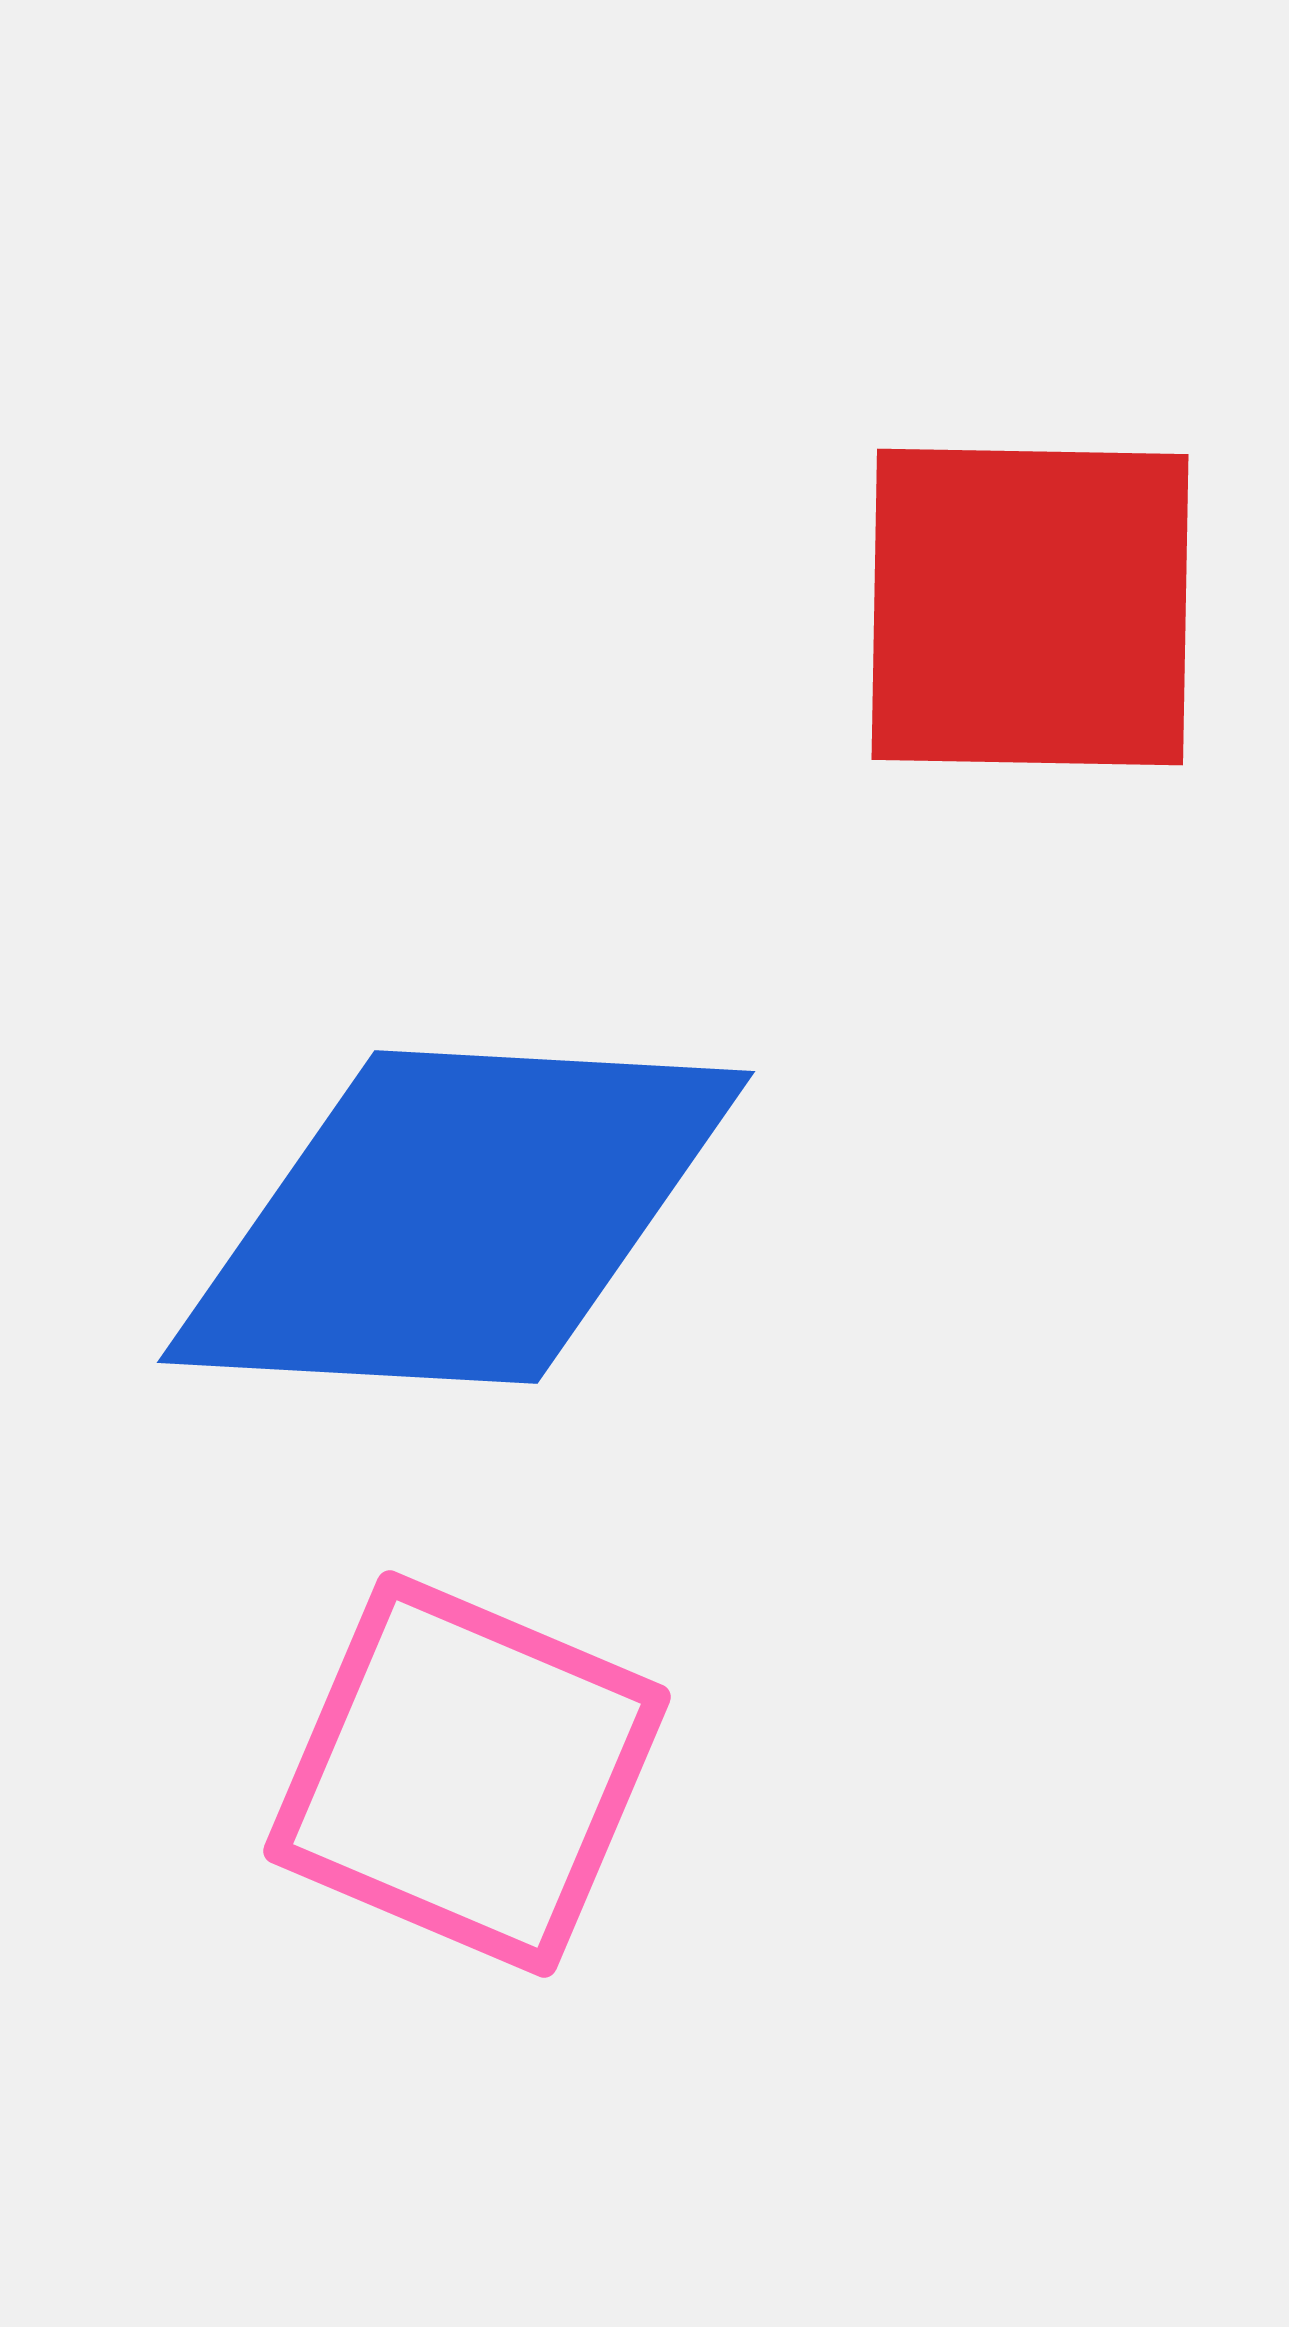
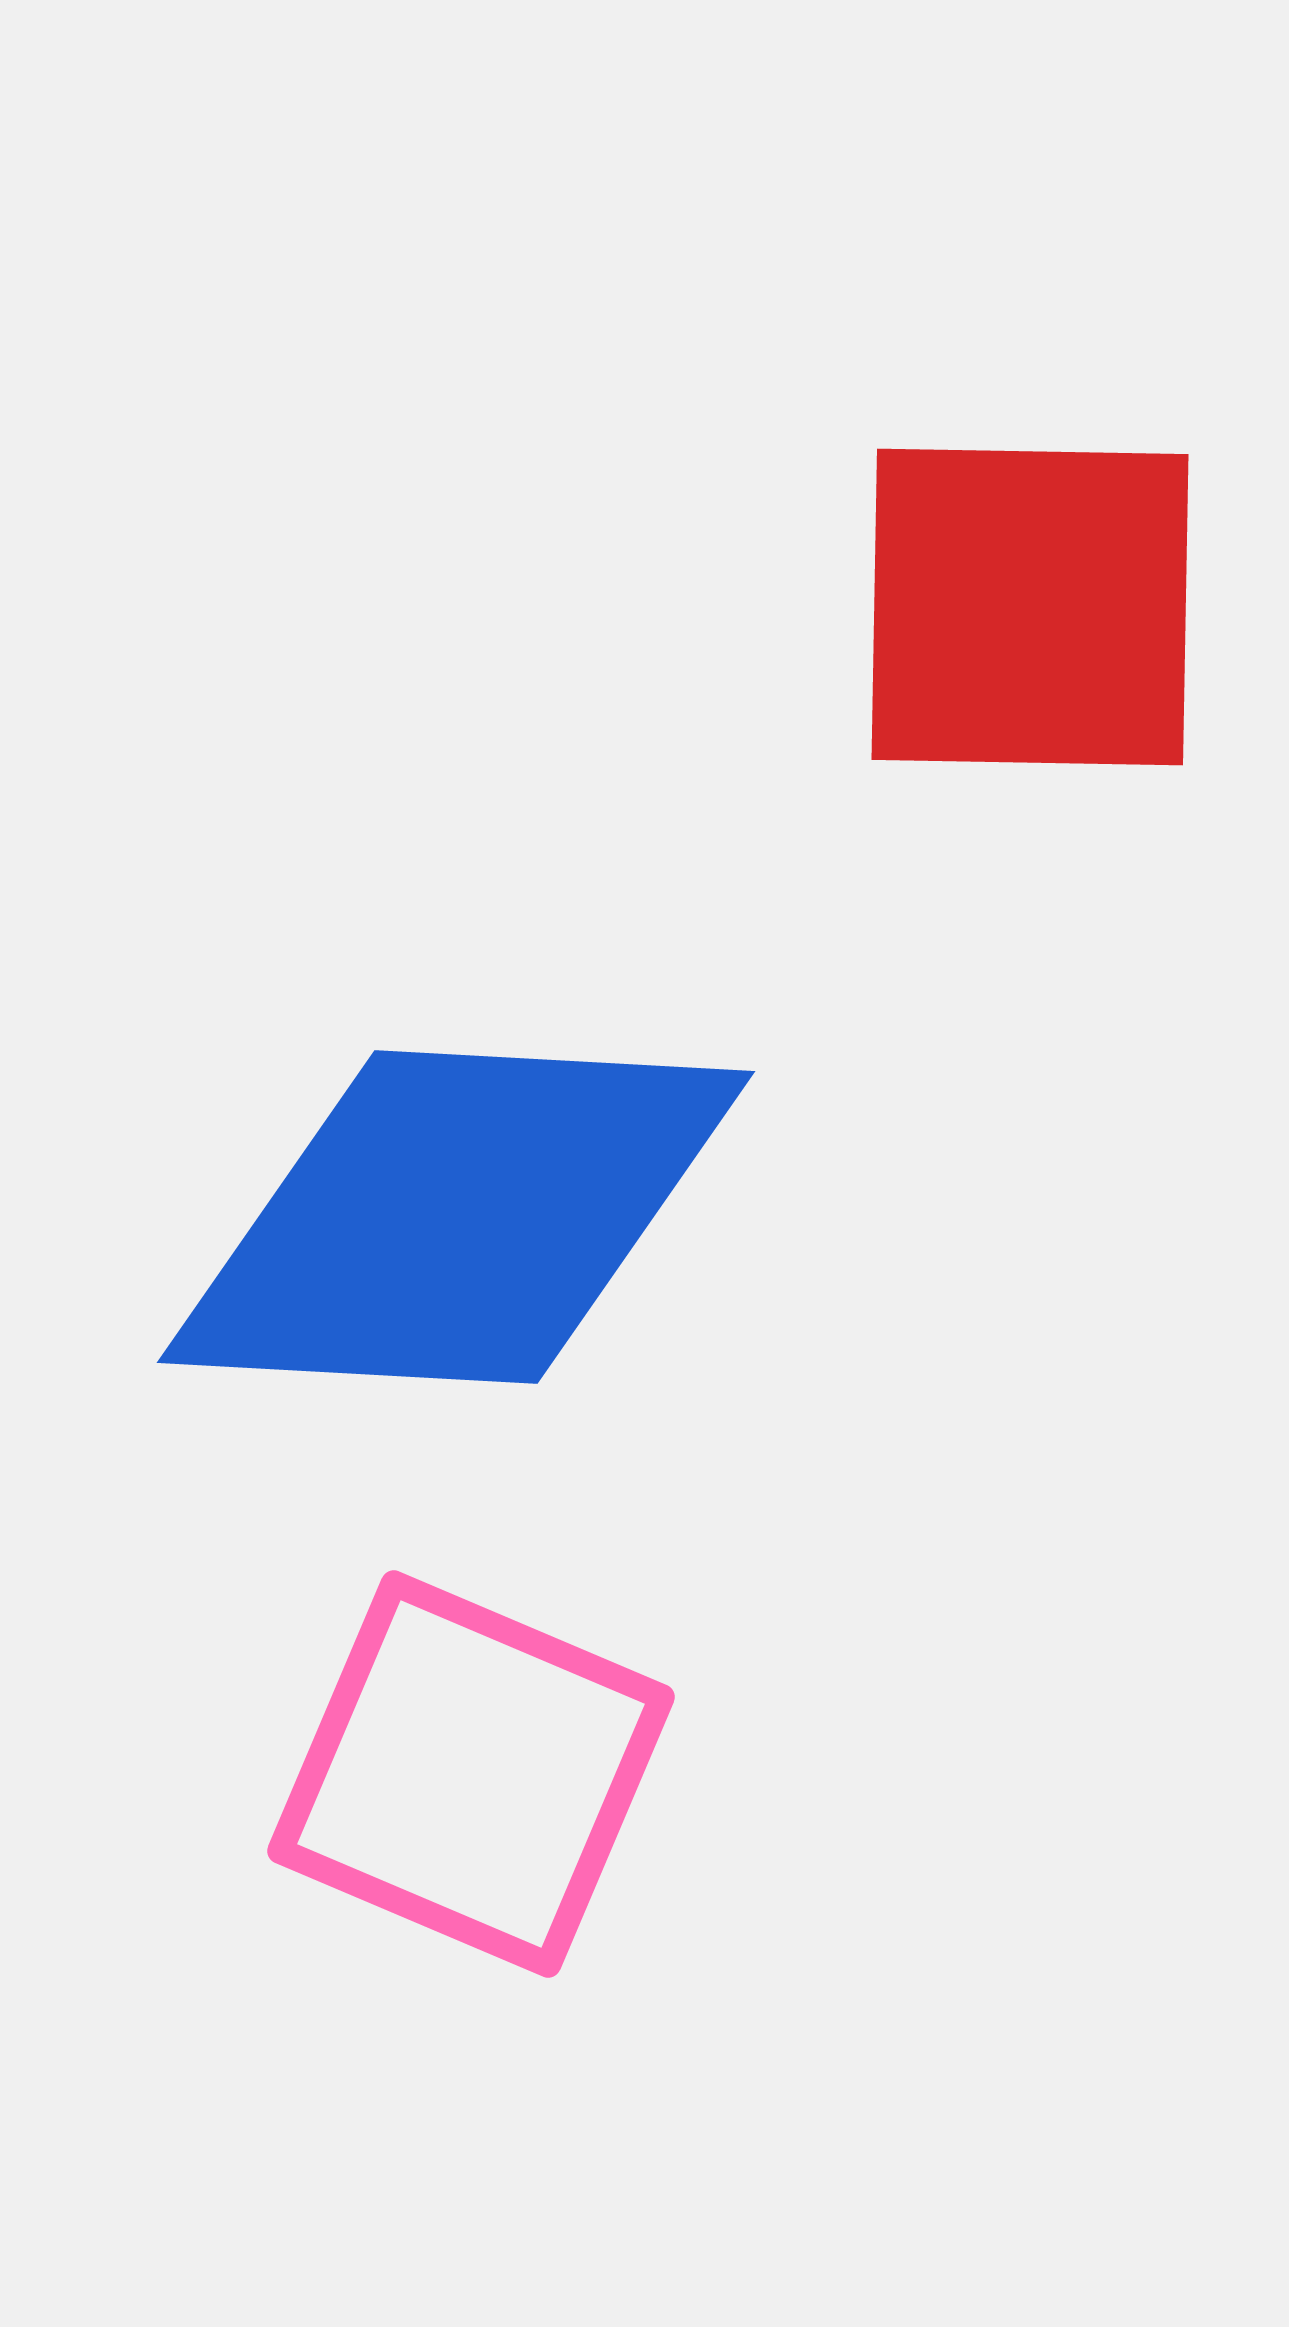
pink square: moved 4 px right
